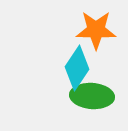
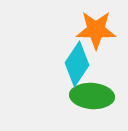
cyan diamond: moved 4 px up
